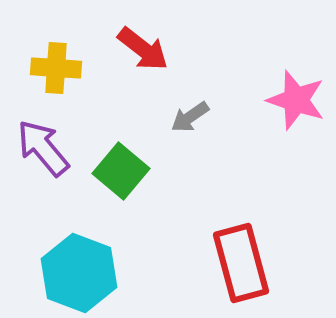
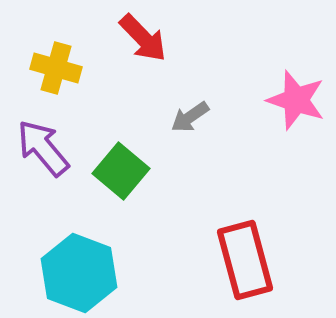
red arrow: moved 11 px up; rotated 8 degrees clockwise
yellow cross: rotated 12 degrees clockwise
red rectangle: moved 4 px right, 3 px up
